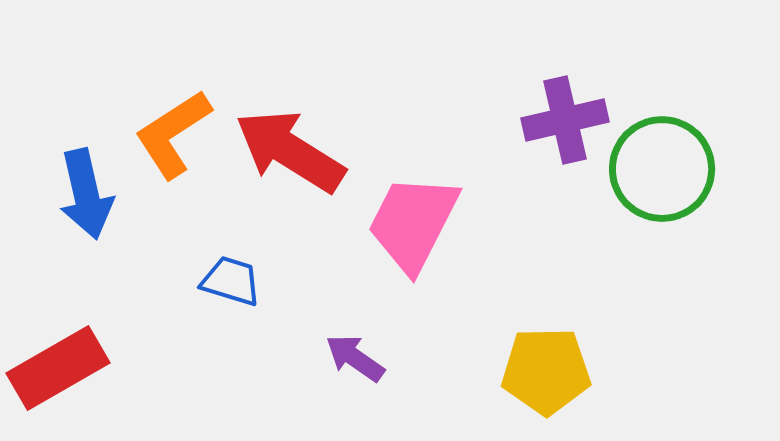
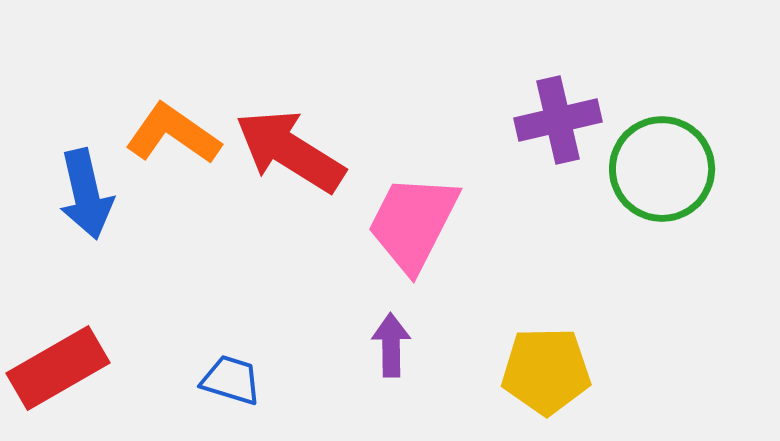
purple cross: moved 7 px left
orange L-shape: rotated 68 degrees clockwise
blue trapezoid: moved 99 px down
purple arrow: moved 36 px right, 13 px up; rotated 54 degrees clockwise
